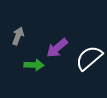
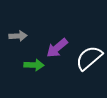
gray arrow: rotated 66 degrees clockwise
